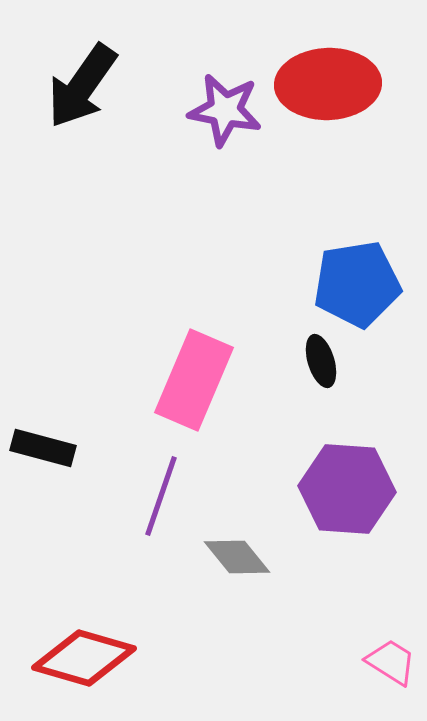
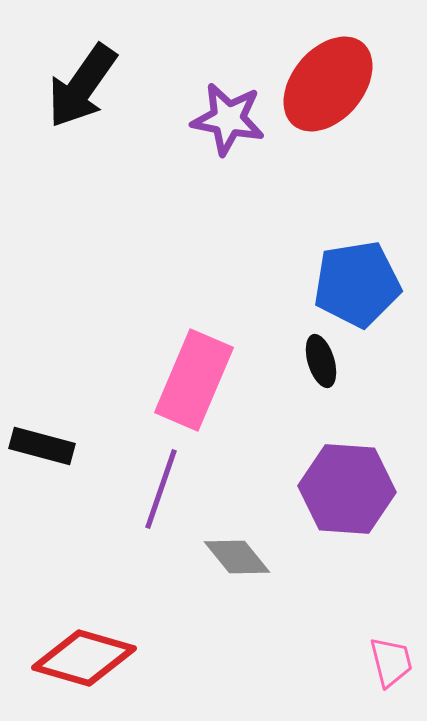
red ellipse: rotated 48 degrees counterclockwise
purple star: moved 3 px right, 9 px down
black rectangle: moved 1 px left, 2 px up
purple line: moved 7 px up
pink trapezoid: rotated 44 degrees clockwise
